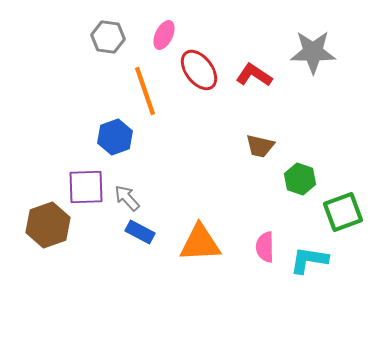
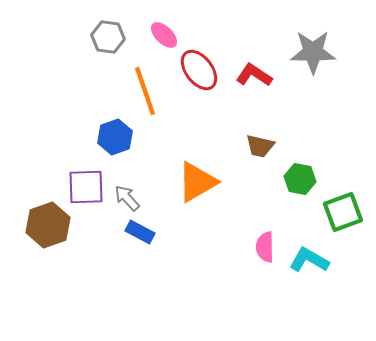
pink ellipse: rotated 72 degrees counterclockwise
green hexagon: rotated 8 degrees counterclockwise
orange triangle: moved 3 px left, 61 px up; rotated 27 degrees counterclockwise
cyan L-shape: rotated 21 degrees clockwise
